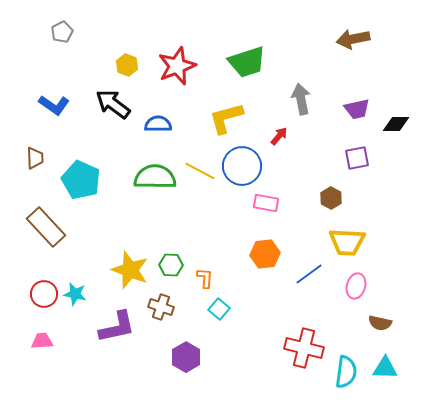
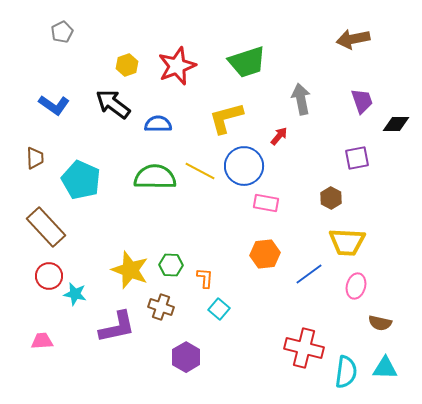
yellow hexagon: rotated 20 degrees clockwise
purple trapezoid: moved 5 px right, 8 px up; rotated 96 degrees counterclockwise
blue circle: moved 2 px right
red circle: moved 5 px right, 18 px up
